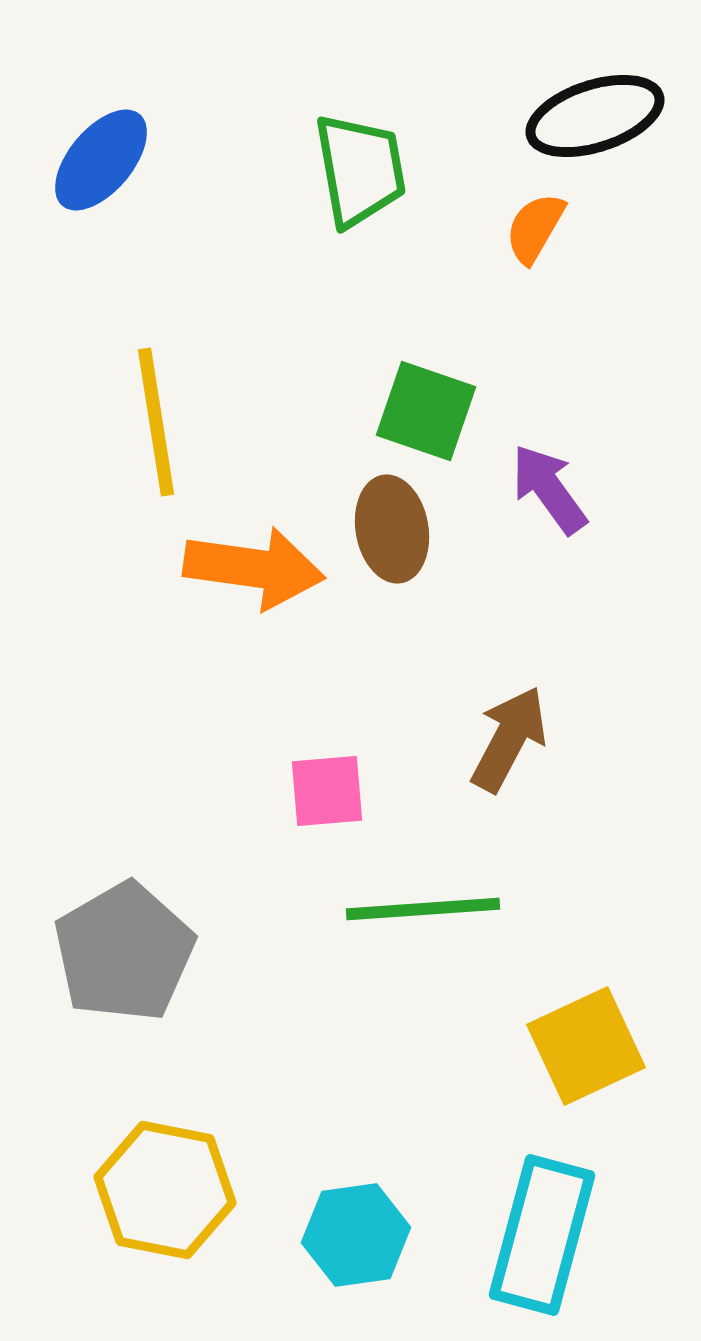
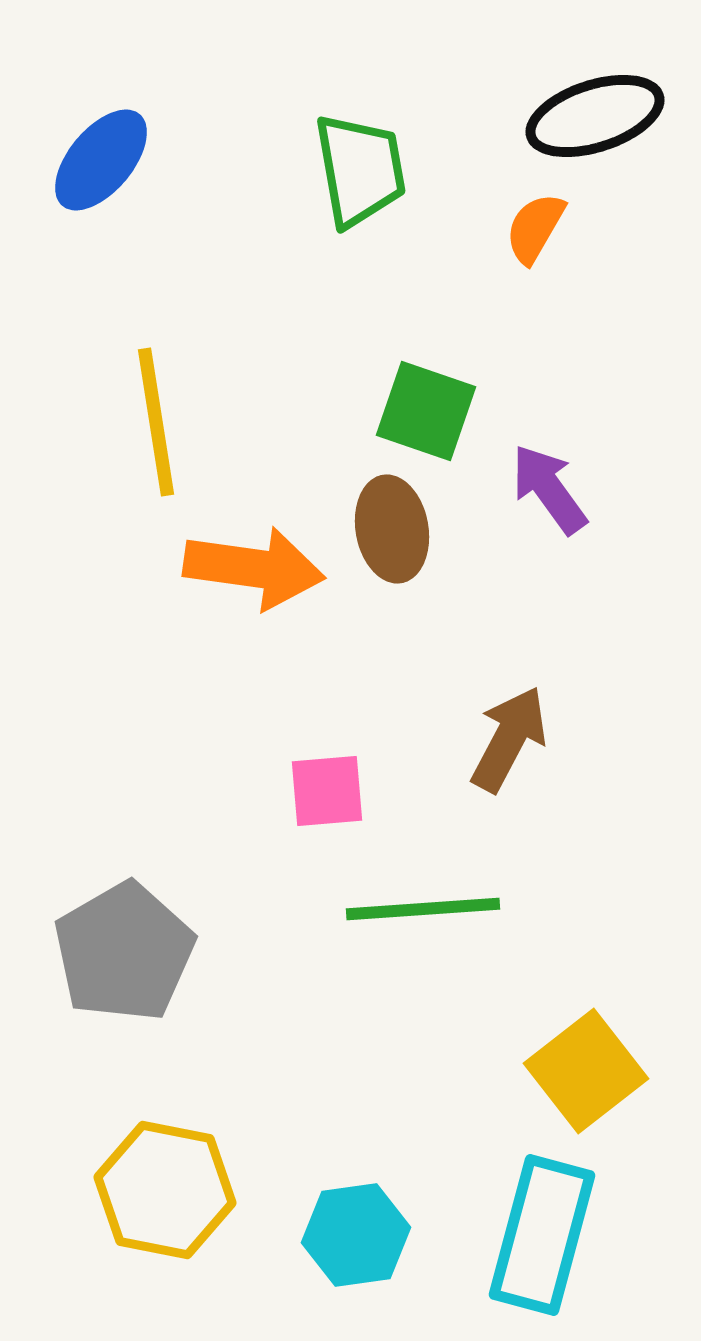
yellow square: moved 25 px down; rotated 13 degrees counterclockwise
